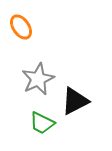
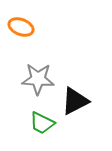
orange ellipse: rotated 35 degrees counterclockwise
gray star: rotated 28 degrees clockwise
